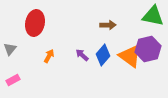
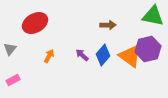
red ellipse: rotated 50 degrees clockwise
